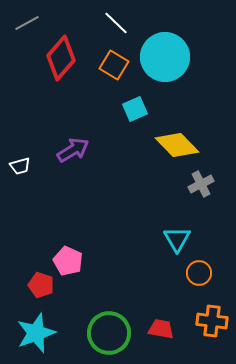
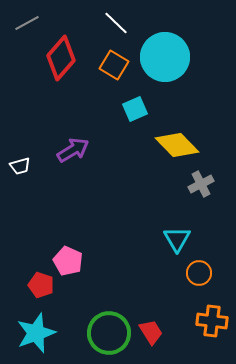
red trapezoid: moved 10 px left, 3 px down; rotated 48 degrees clockwise
